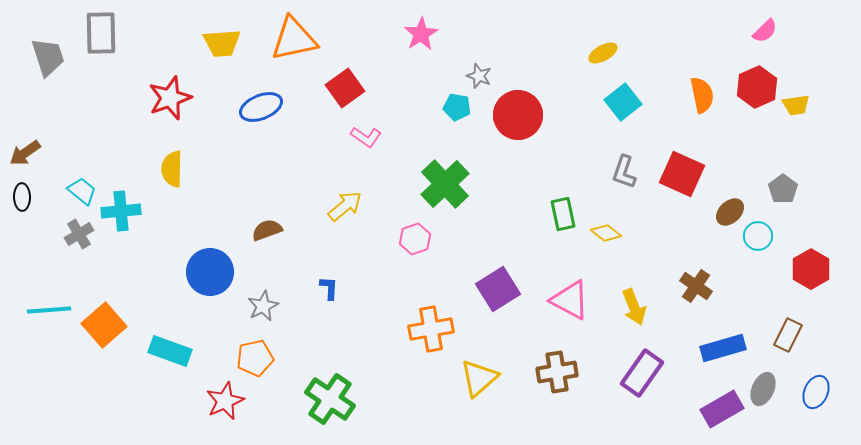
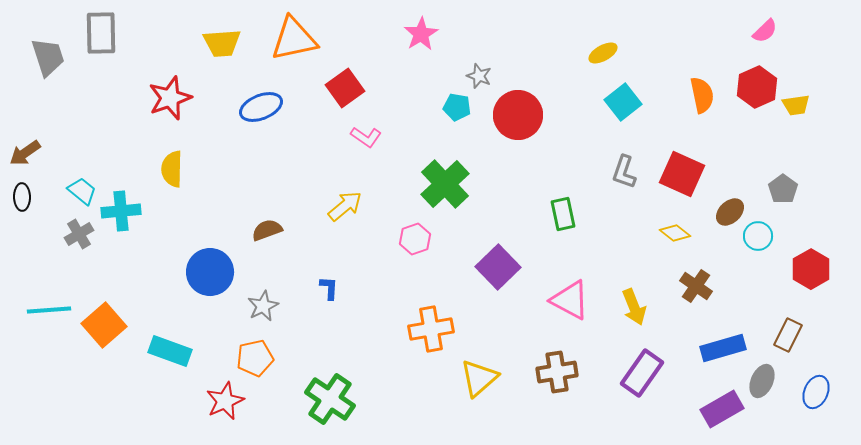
yellow diamond at (606, 233): moved 69 px right
purple square at (498, 289): moved 22 px up; rotated 12 degrees counterclockwise
gray ellipse at (763, 389): moved 1 px left, 8 px up
